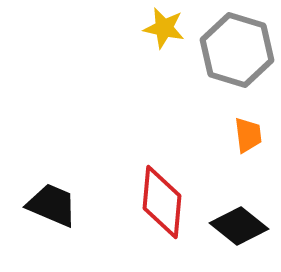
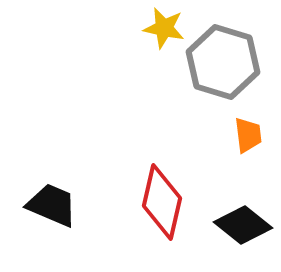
gray hexagon: moved 14 px left, 12 px down
red diamond: rotated 8 degrees clockwise
black diamond: moved 4 px right, 1 px up
